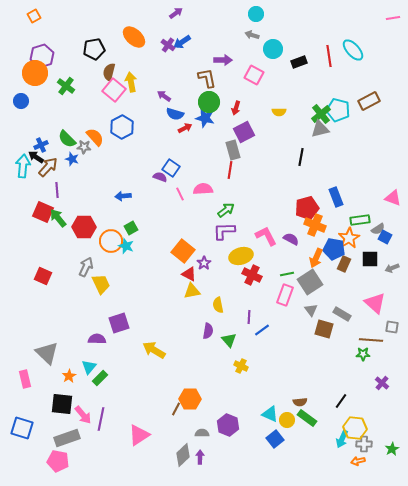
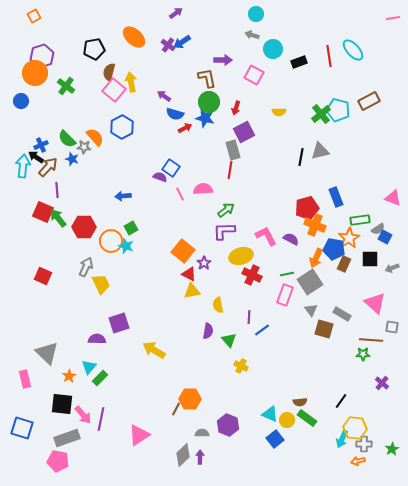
gray triangle at (320, 129): moved 22 px down
